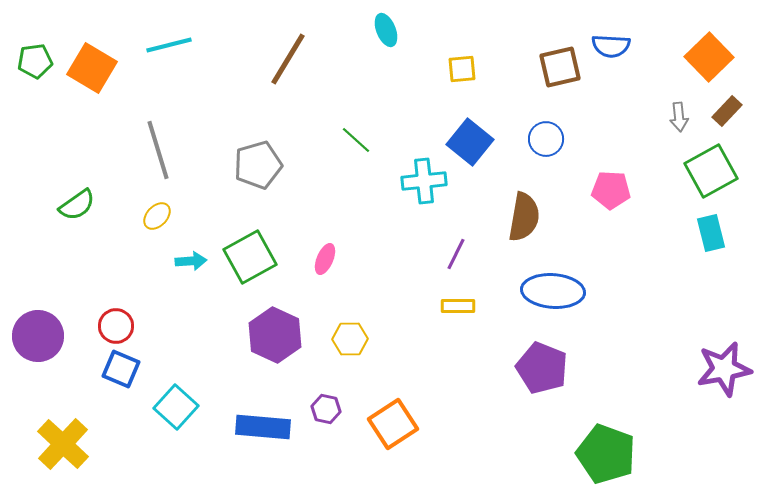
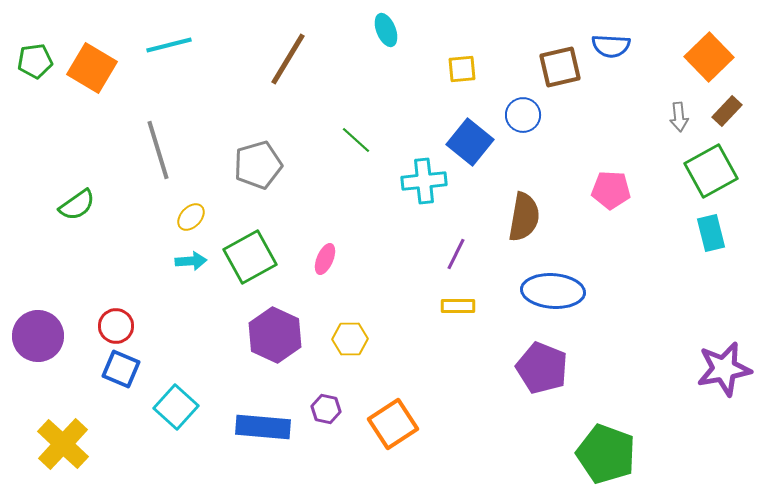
blue circle at (546, 139): moved 23 px left, 24 px up
yellow ellipse at (157, 216): moved 34 px right, 1 px down
